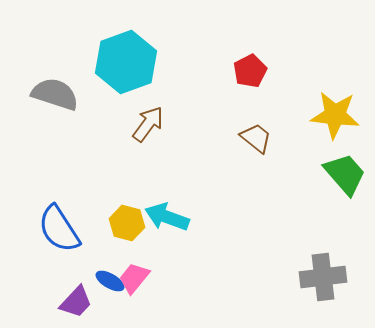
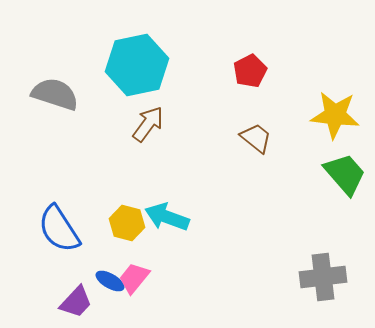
cyan hexagon: moved 11 px right, 3 px down; rotated 8 degrees clockwise
